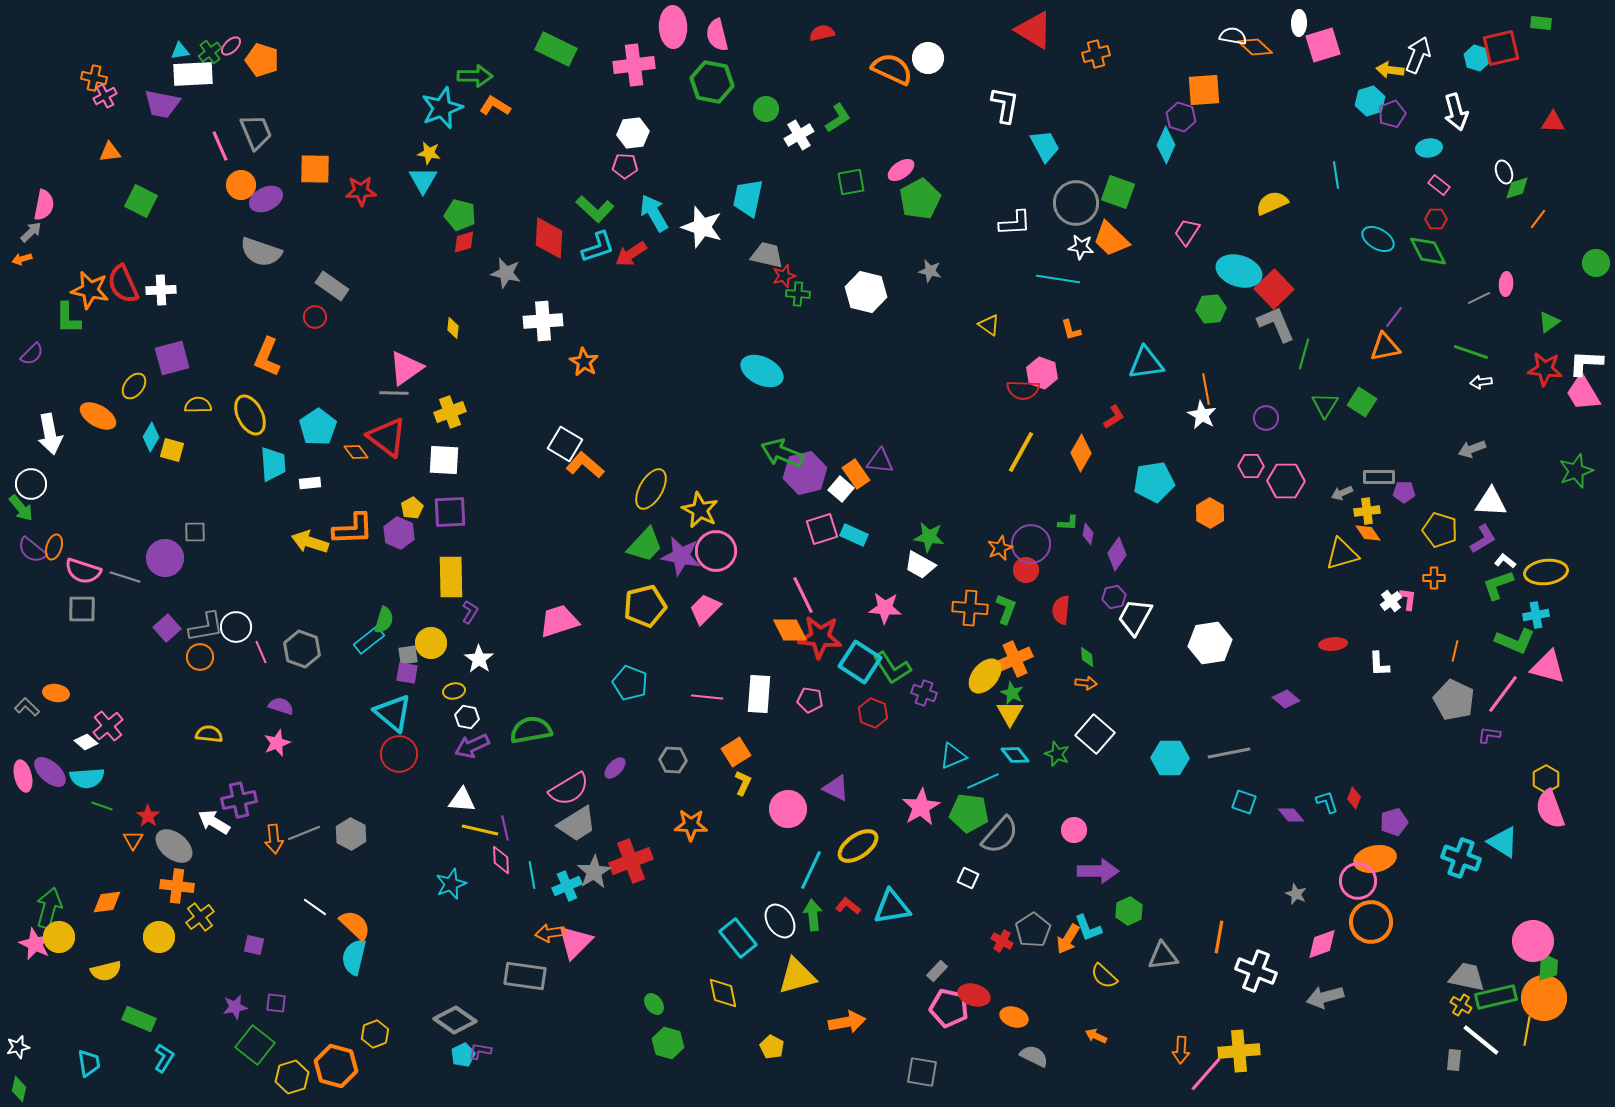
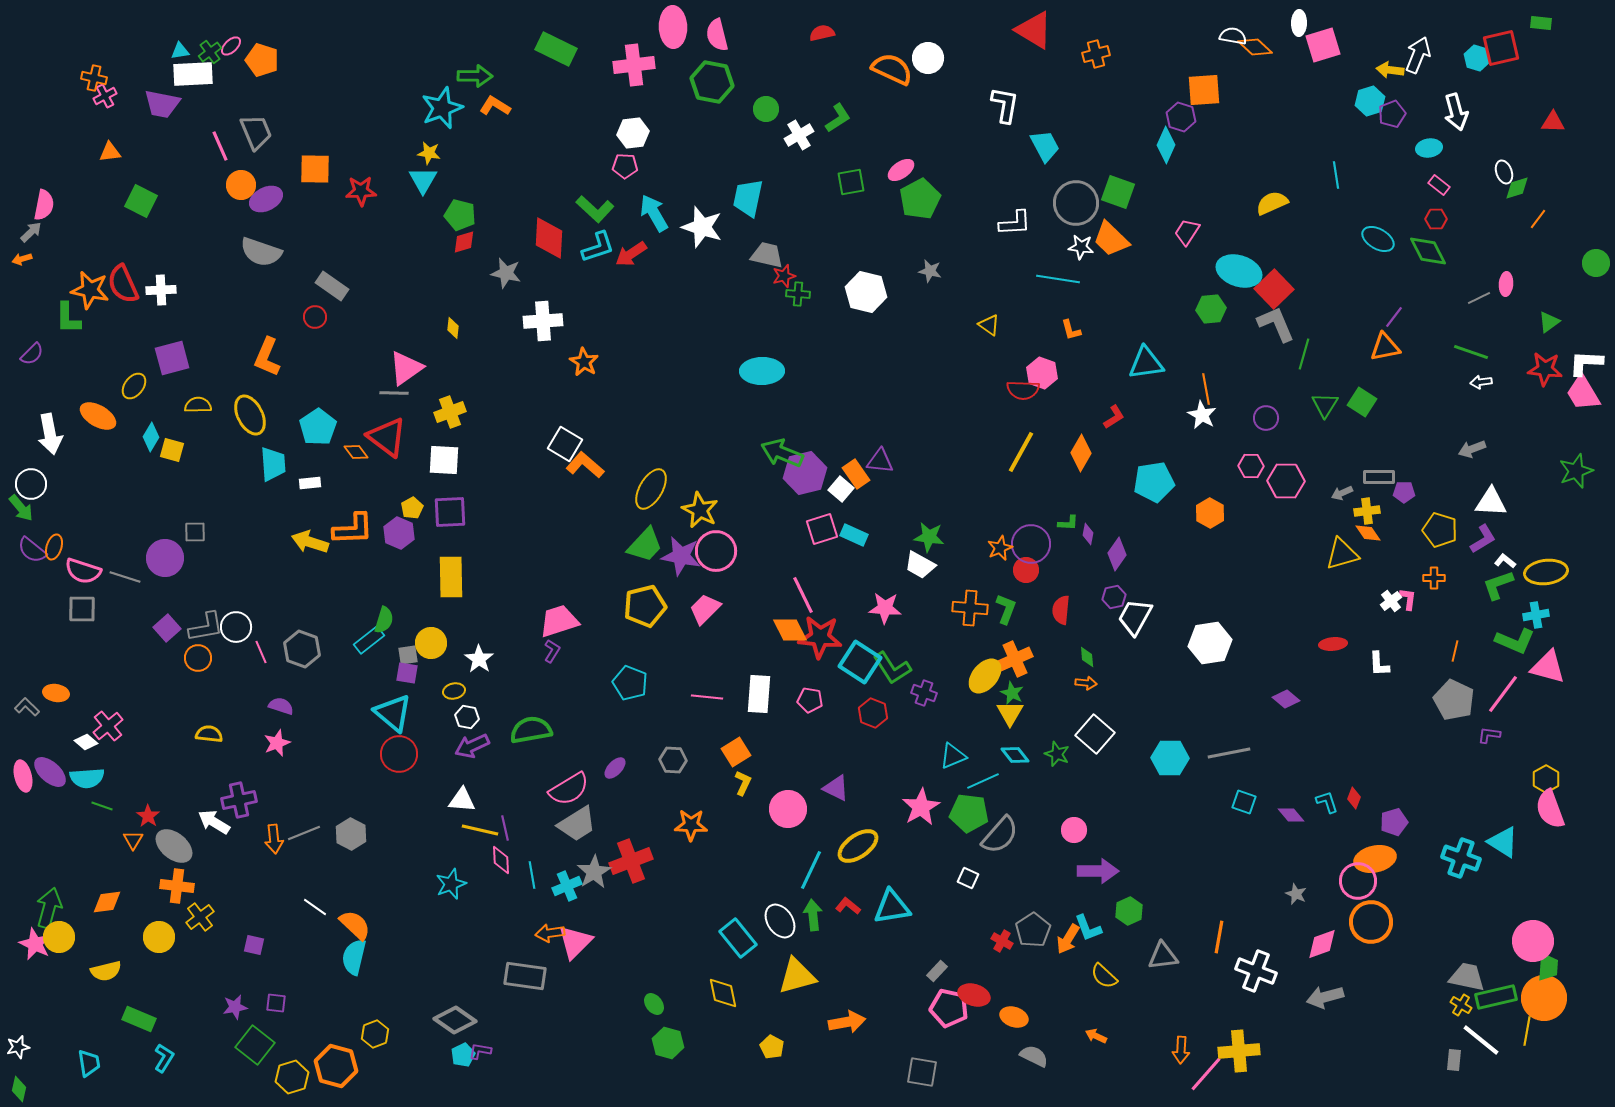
cyan ellipse at (762, 371): rotated 27 degrees counterclockwise
purple L-shape at (470, 612): moved 82 px right, 39 px down
orange circle at (200, 657): moved 2 px left, 1 px down
